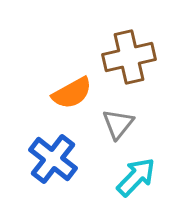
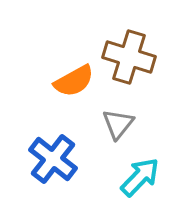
brown cross: rotated 30 degrees clockwise
orange semicircle: moved 2 px right, 12 px up
cyan arrow: moved 4 px right
